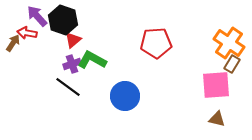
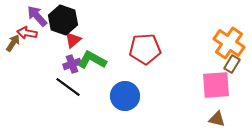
red pentagon: moved 11 px left, 6 px down
